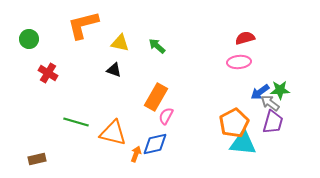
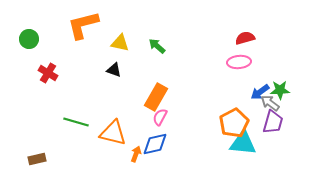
pink semicircle: moved 6 px left, 1 px down
